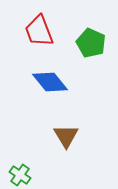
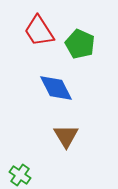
red trapezoid: rotated 12 degrees counterclockwise
green pentagon: moved 11 px left, 1 px down
blue diamond: moved 6 px right, 6 px down; rotated 12 degrees clockwise
